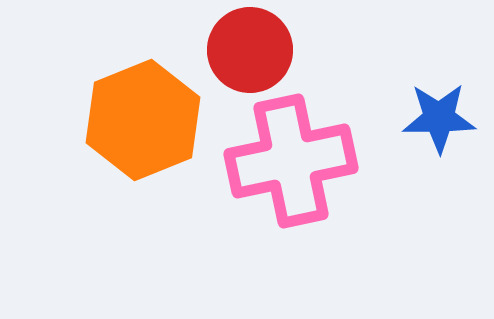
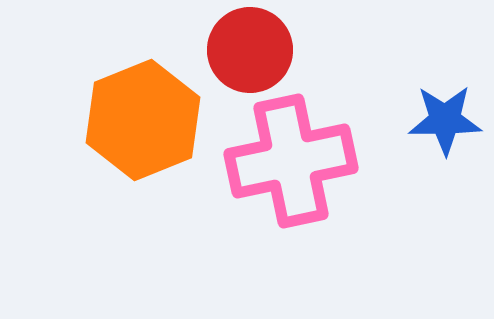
blue star: moved 6 px right, 2 px down
